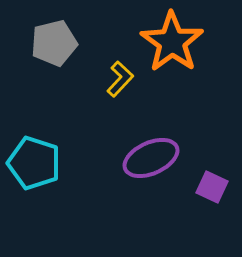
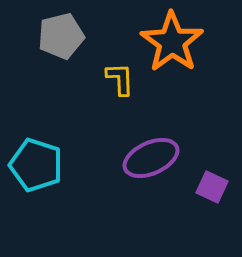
gray pentagon: moved 7 px right, 7 px up
yellow L-shape: rotated 45 degrees counterclockwise
cyan pentagon: moved 2 px right, 2 px down
